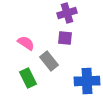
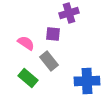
purple cross: moved 2 px right
purple square: moved 12 px left, 4 px up
green rectangle: rotated 24 degrees counterclockwise
